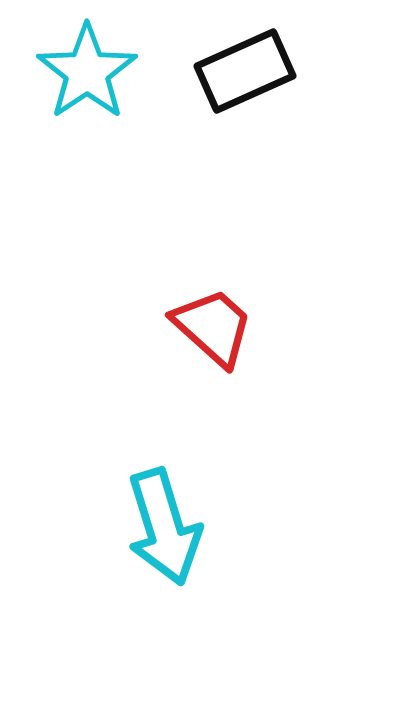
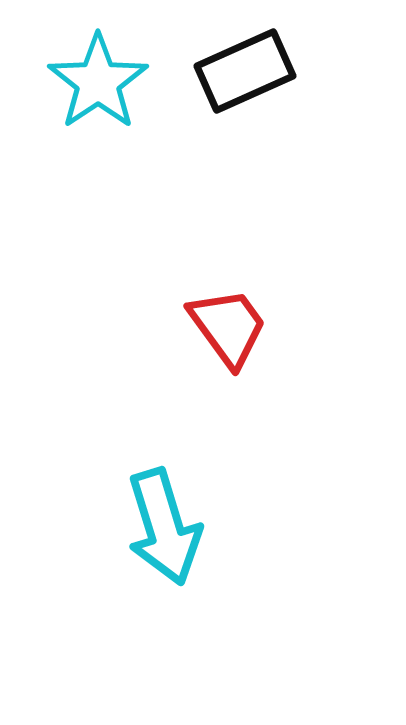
cyan star: moved 11 px right, 10 px down
red trapezoid: moved 15 px right; rotated 12 degrees clockwise
